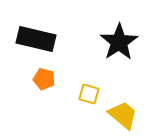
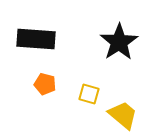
black rectangle: rotated 9 degrees counterclockwise
orange pentagon: moved 1 px right, 5 px down
